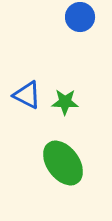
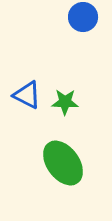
blue circle: moved 3 px right
